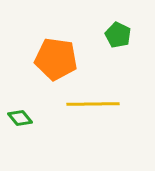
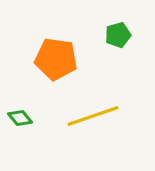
green pentagon: rotated 30 degrees clockwise
yellow line: moved 12 px down; rotated 18 degrees counterclockwise
